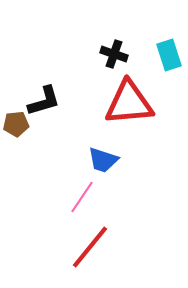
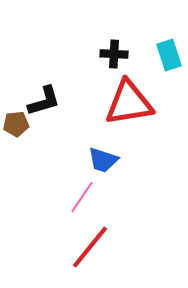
black cross: rotated 16 degrees counterclockwise
red triangle: rotated 4 degrees counterclockwise
